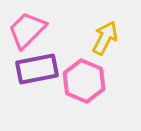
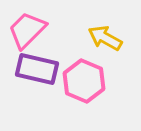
yellow arrow: rotated 88 degrees counterclockwise
purple rectangle: rotated 24 degrees clockwise
